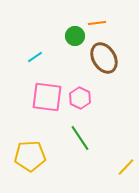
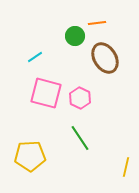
brown ellipse: moved 1 px right
pink square: moved 1 px left, 4 px up; rotated 8 degrees clockwise
yellow line: rotated 30 degrees counterclockwise
